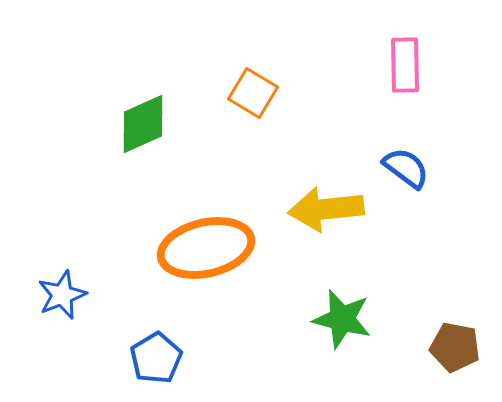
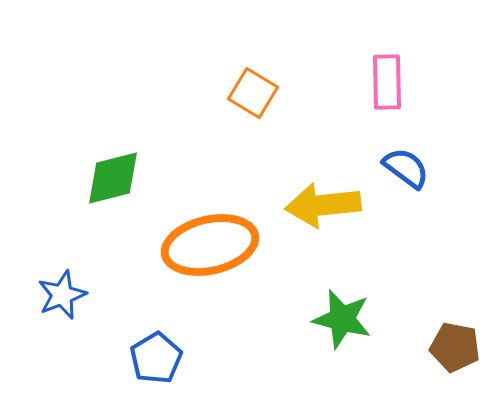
pink rectangle: moved 18 px left, 17 px down
green diamond: moved 30 px left, 54 px down; rotated 10 degrees clockwise
yellow arrow: moved 3 px left, 4 px up
orange ellipse: moved 4 px right, 3 px up
